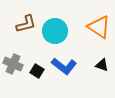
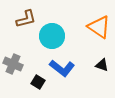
brown L-shape: moved 5 px up
cyan circle: moved 3 px left, 5 px down
blue L-shape: moved 2 px left, 2 px down
black square: moved 1 px right, 11 px down
